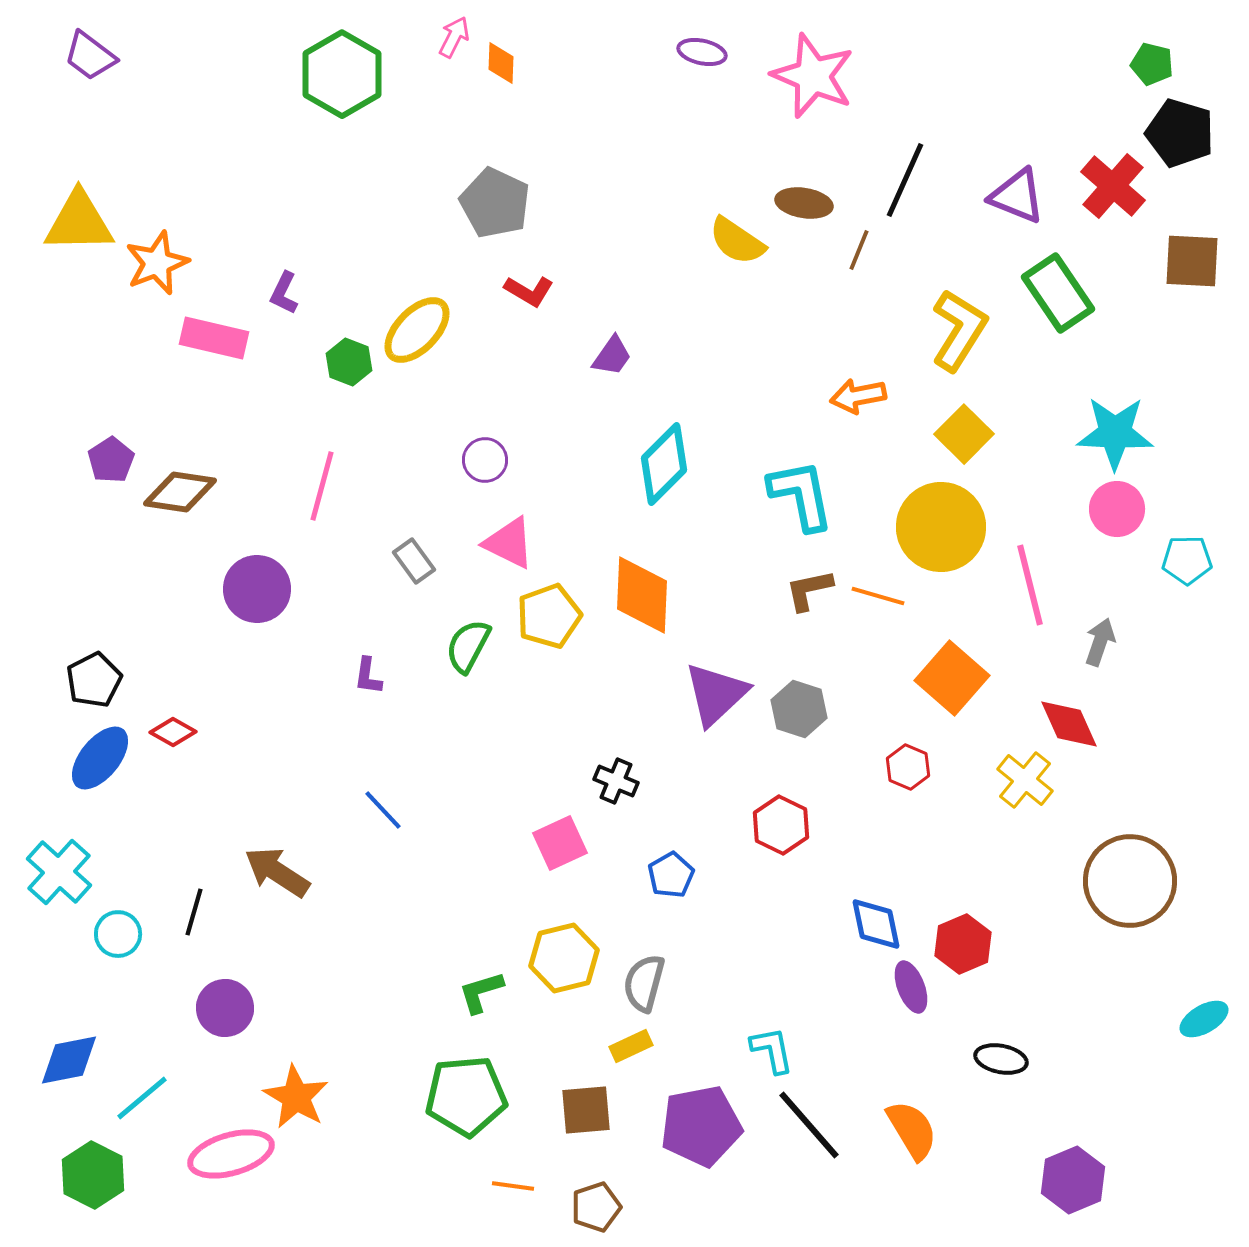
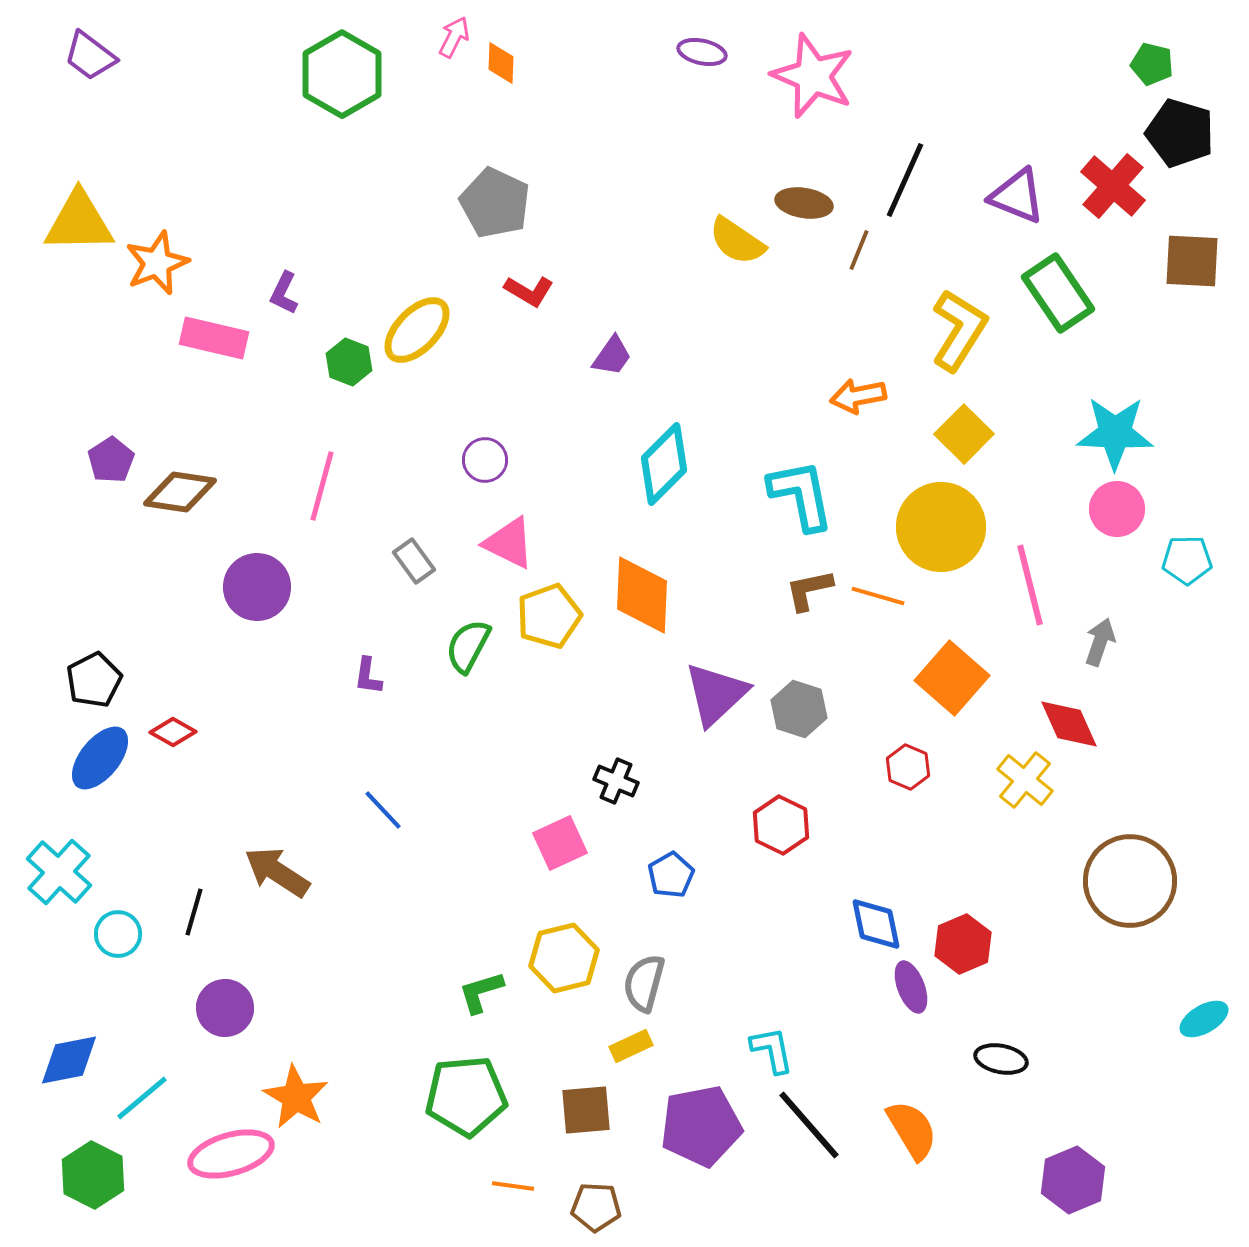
purple circle at (257, 589): moved 2 px up
brown pentagon at (596, 1207): rotated 21 degrees clockwise
